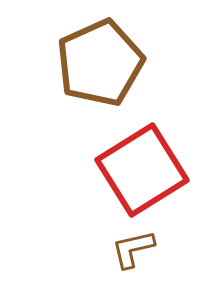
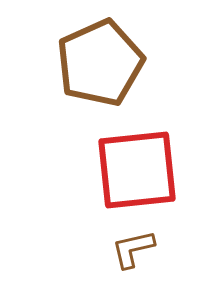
red square: moved 5 px left; rotated 26 degrees clockwise
